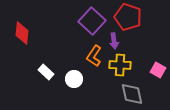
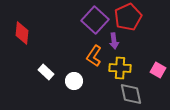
red pentagon: rotated 28 degrees clockwise
purple square: moved 3 px right, 1 px up
yellow cross: moved 3 px down
white circle: moved 2 px down
gray diamond: moved 1 px left
